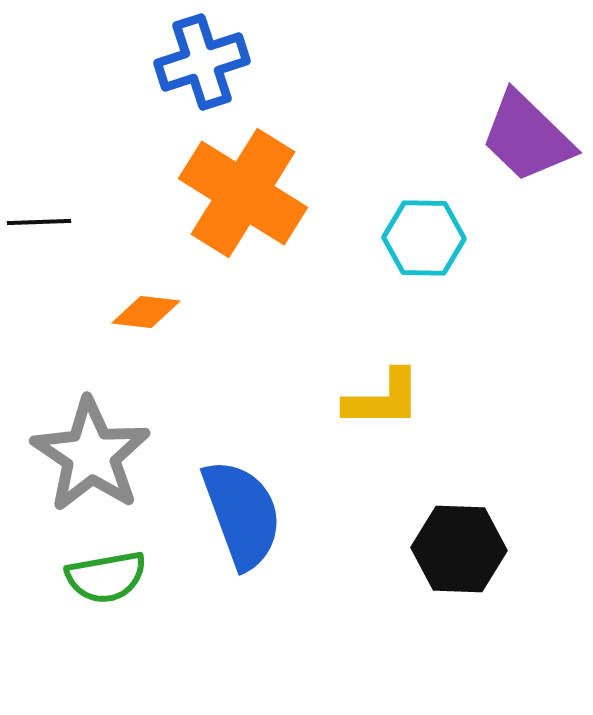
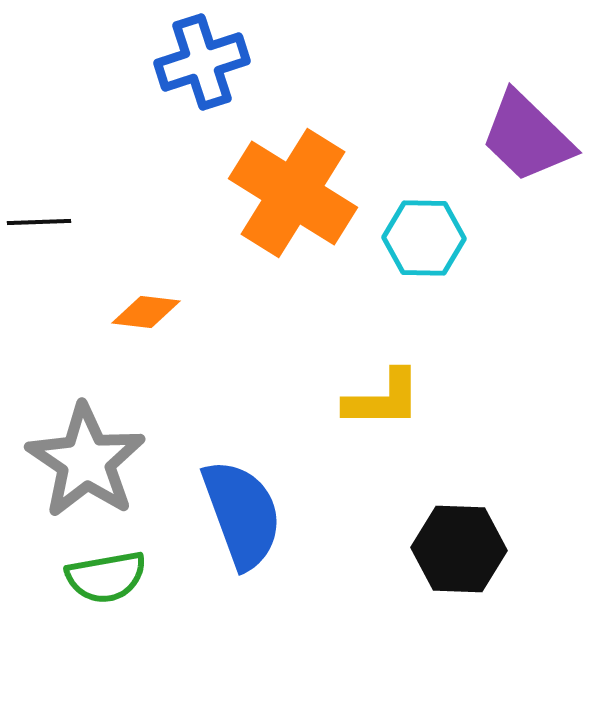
orange cross: moved 50 px right
gray star: moved 5 px left, 6 px down
